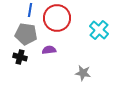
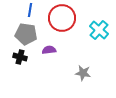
red circle: moved 5 px right
